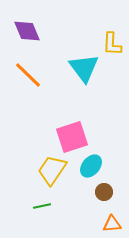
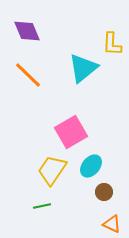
cyan triangle: moved 1 px left; rotated 28 degrees clockwise
pink square: moved 1 px left, 5 px up; rotated 12 degrees counterclockwise
orange triangle: rotated 30 degrees clockwise
